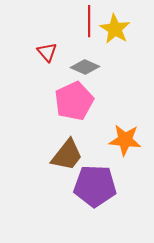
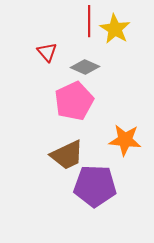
brown trapezoid: rotated 27 degrees clockwise
